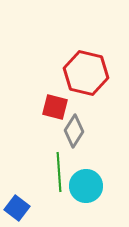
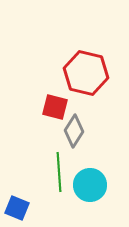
cyan circle: moved 4 px right, 1 px up
blue square: rotated 15 degrees counterclockwise
